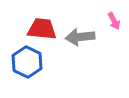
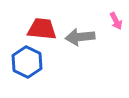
pink arrow: moved 2 px right
